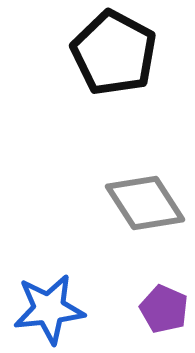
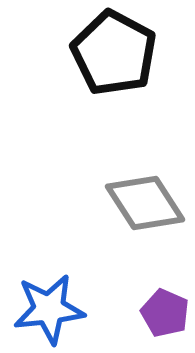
purple pentagon: moved 1 px right, 4 px down
